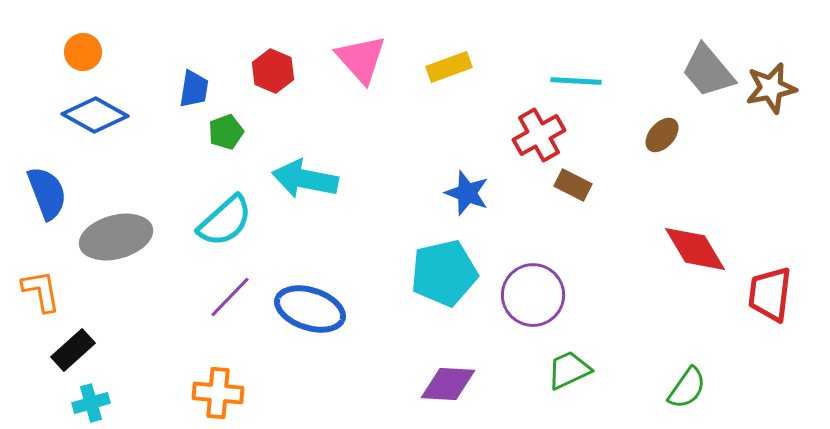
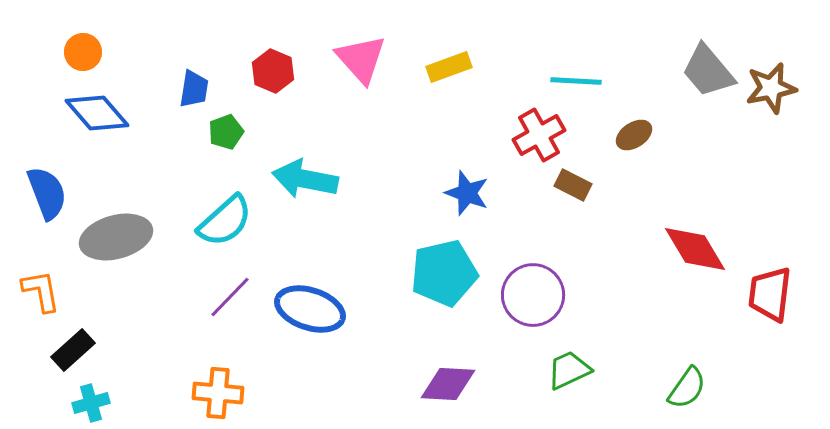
blue diamond: moved 2 px right, 2 px up; rotated 20 degrees clockwise
brown ellipse: moved 28 px left; rotated 15 degrees clockwise
